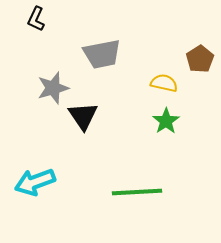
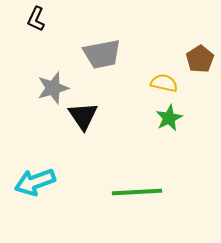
green star: moved 3 px right, 3 px up; rotated 8 degrees clockwise
